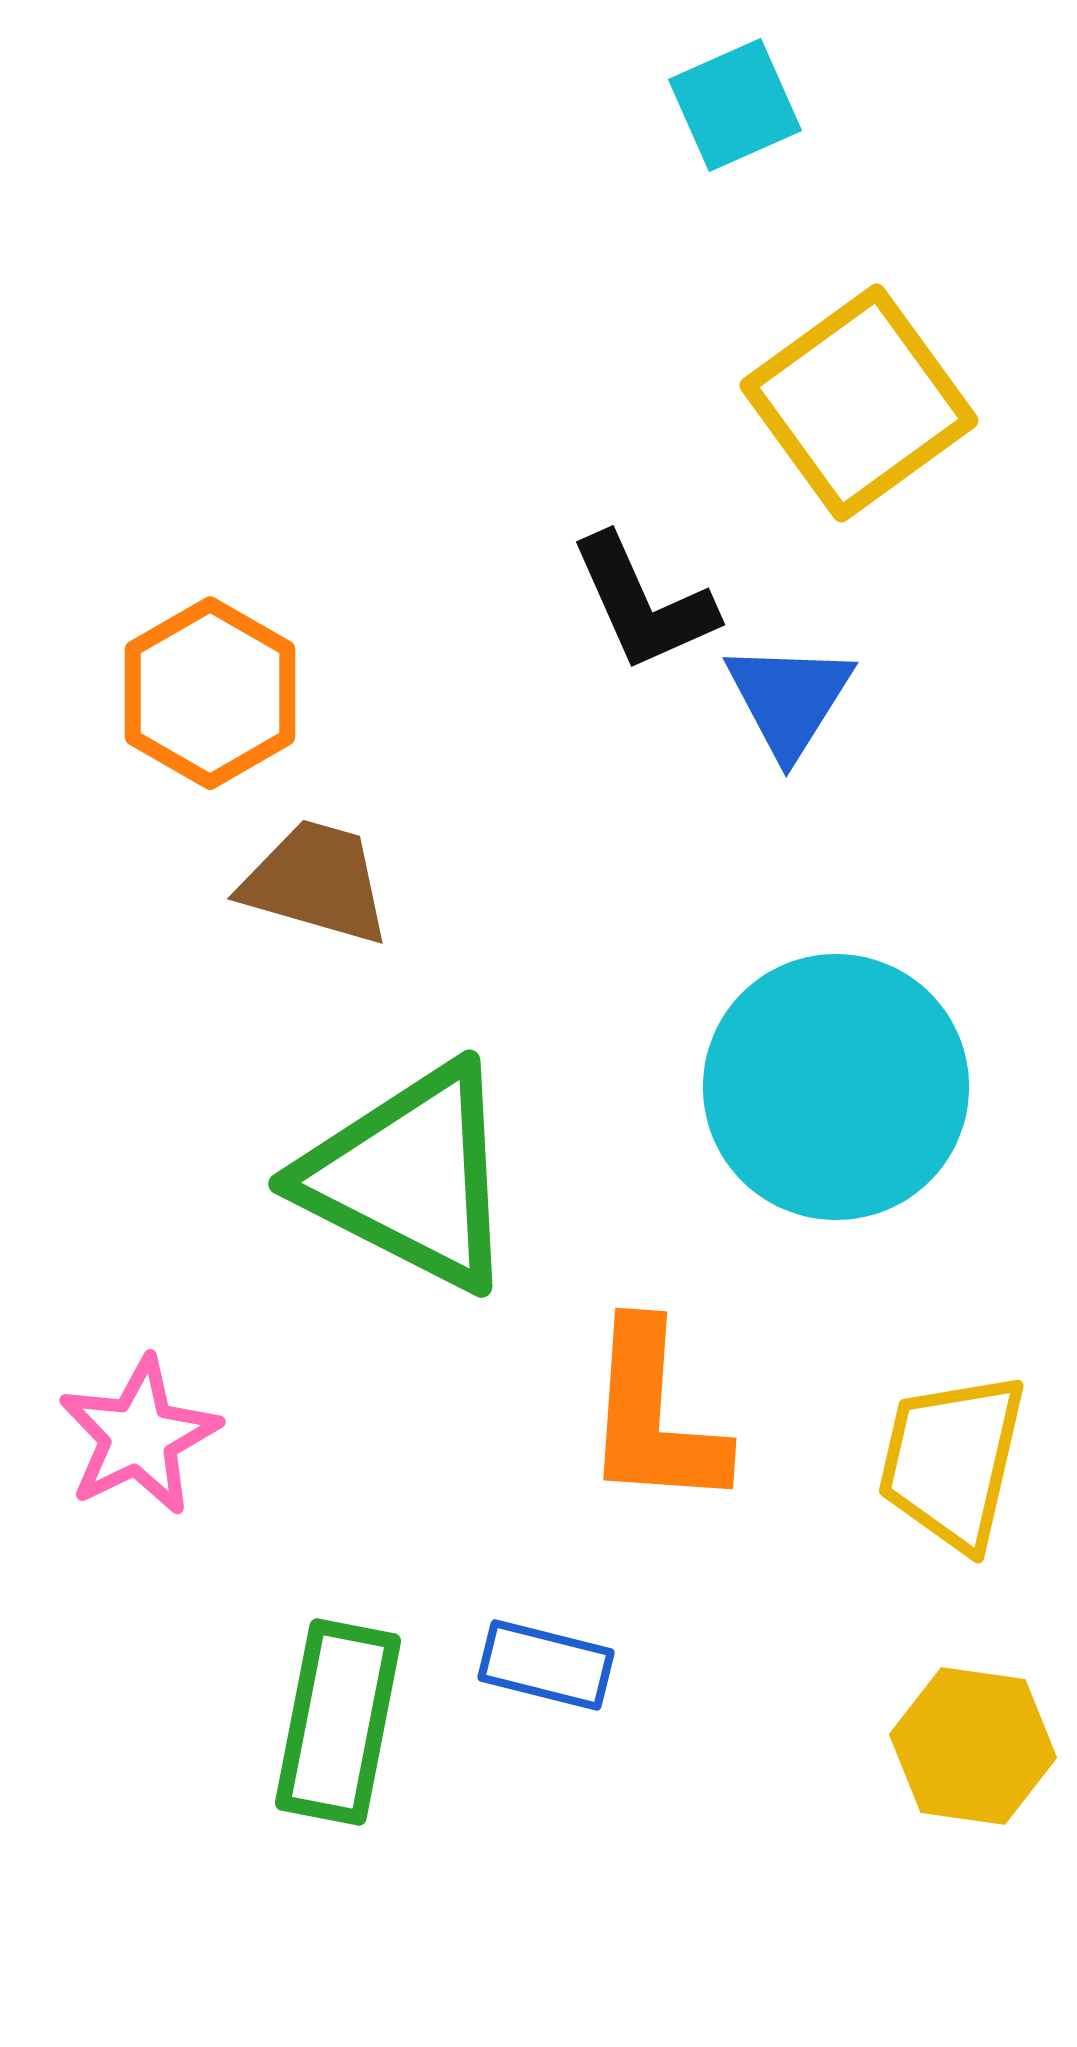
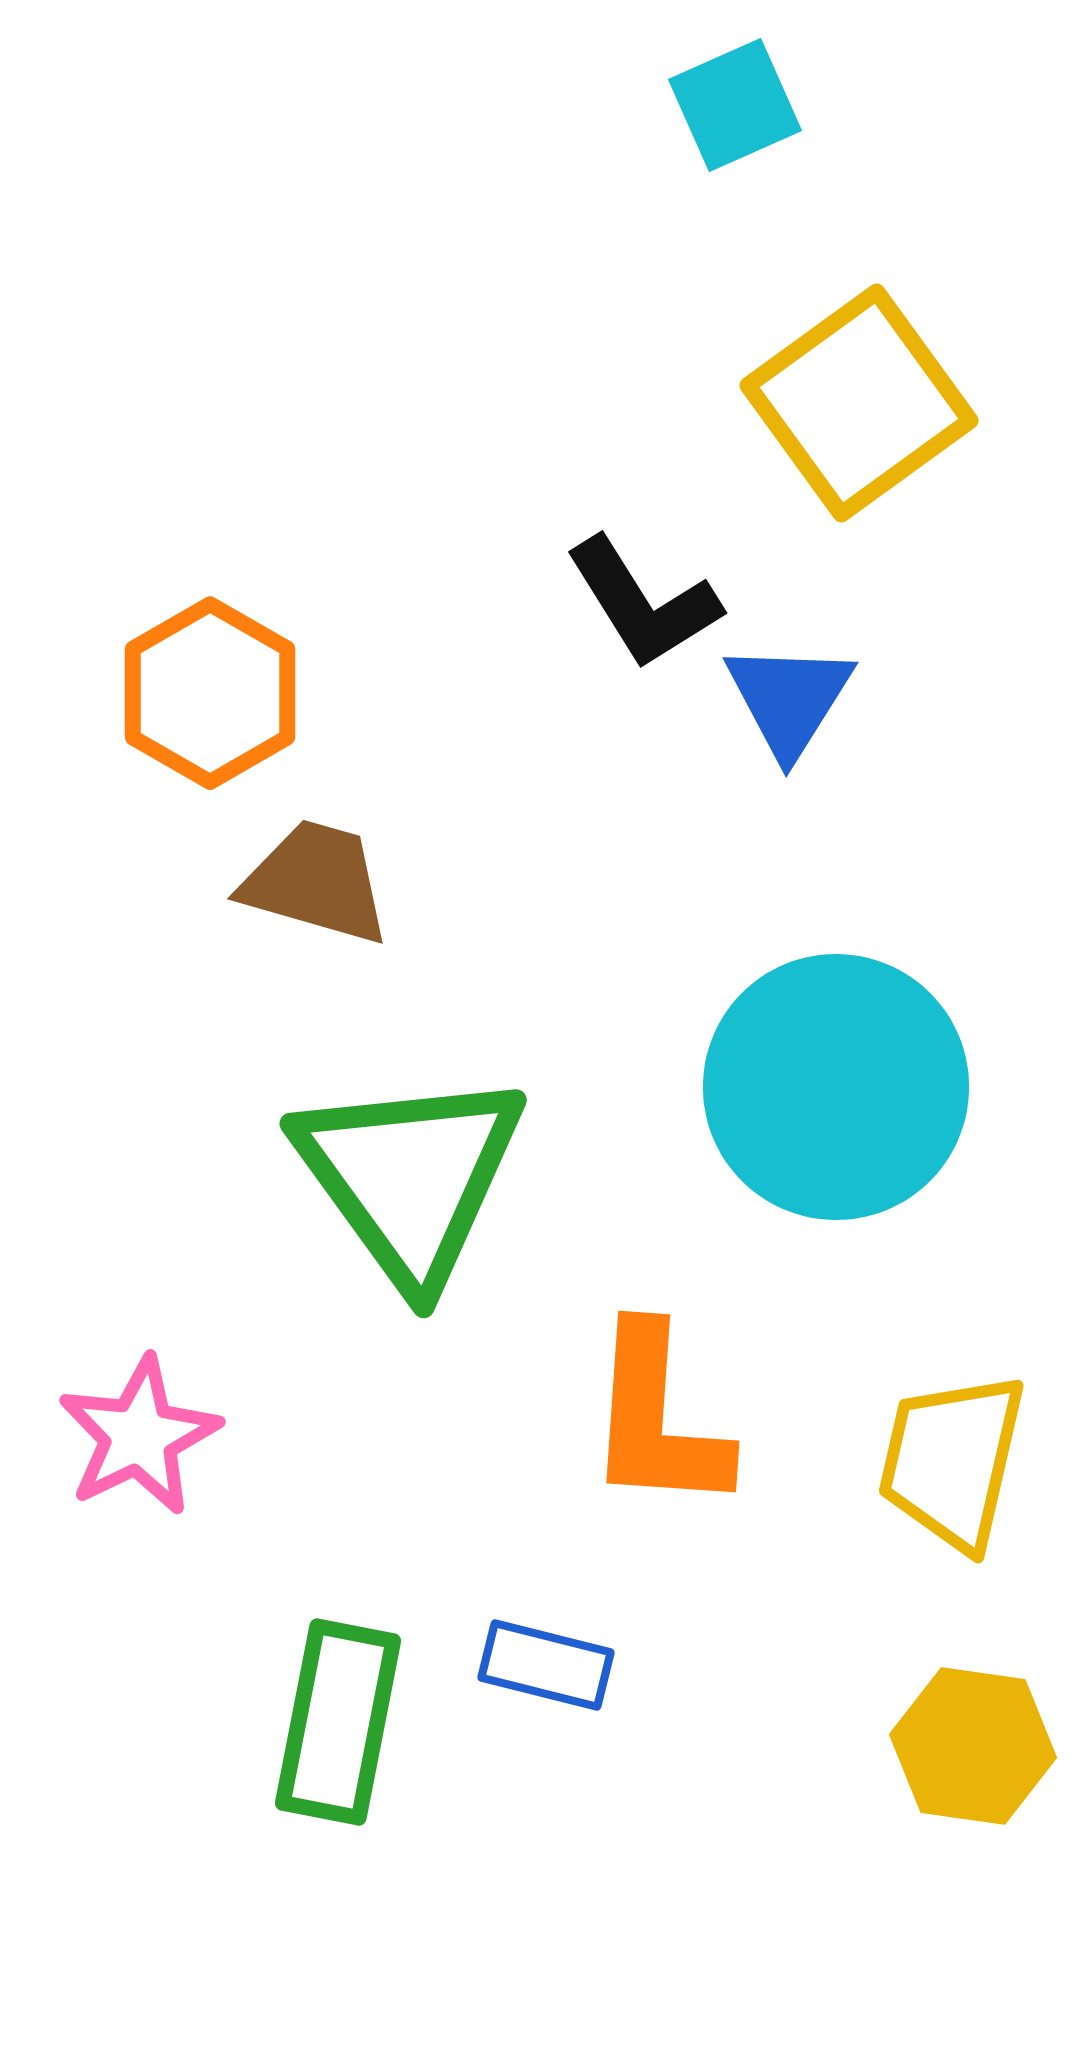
black L-shape: rotated 8 degrees counterclockwise
green triangle: rotated 27 degrees clockwise
orange L-shape: moved 3 px right, 3 px down
